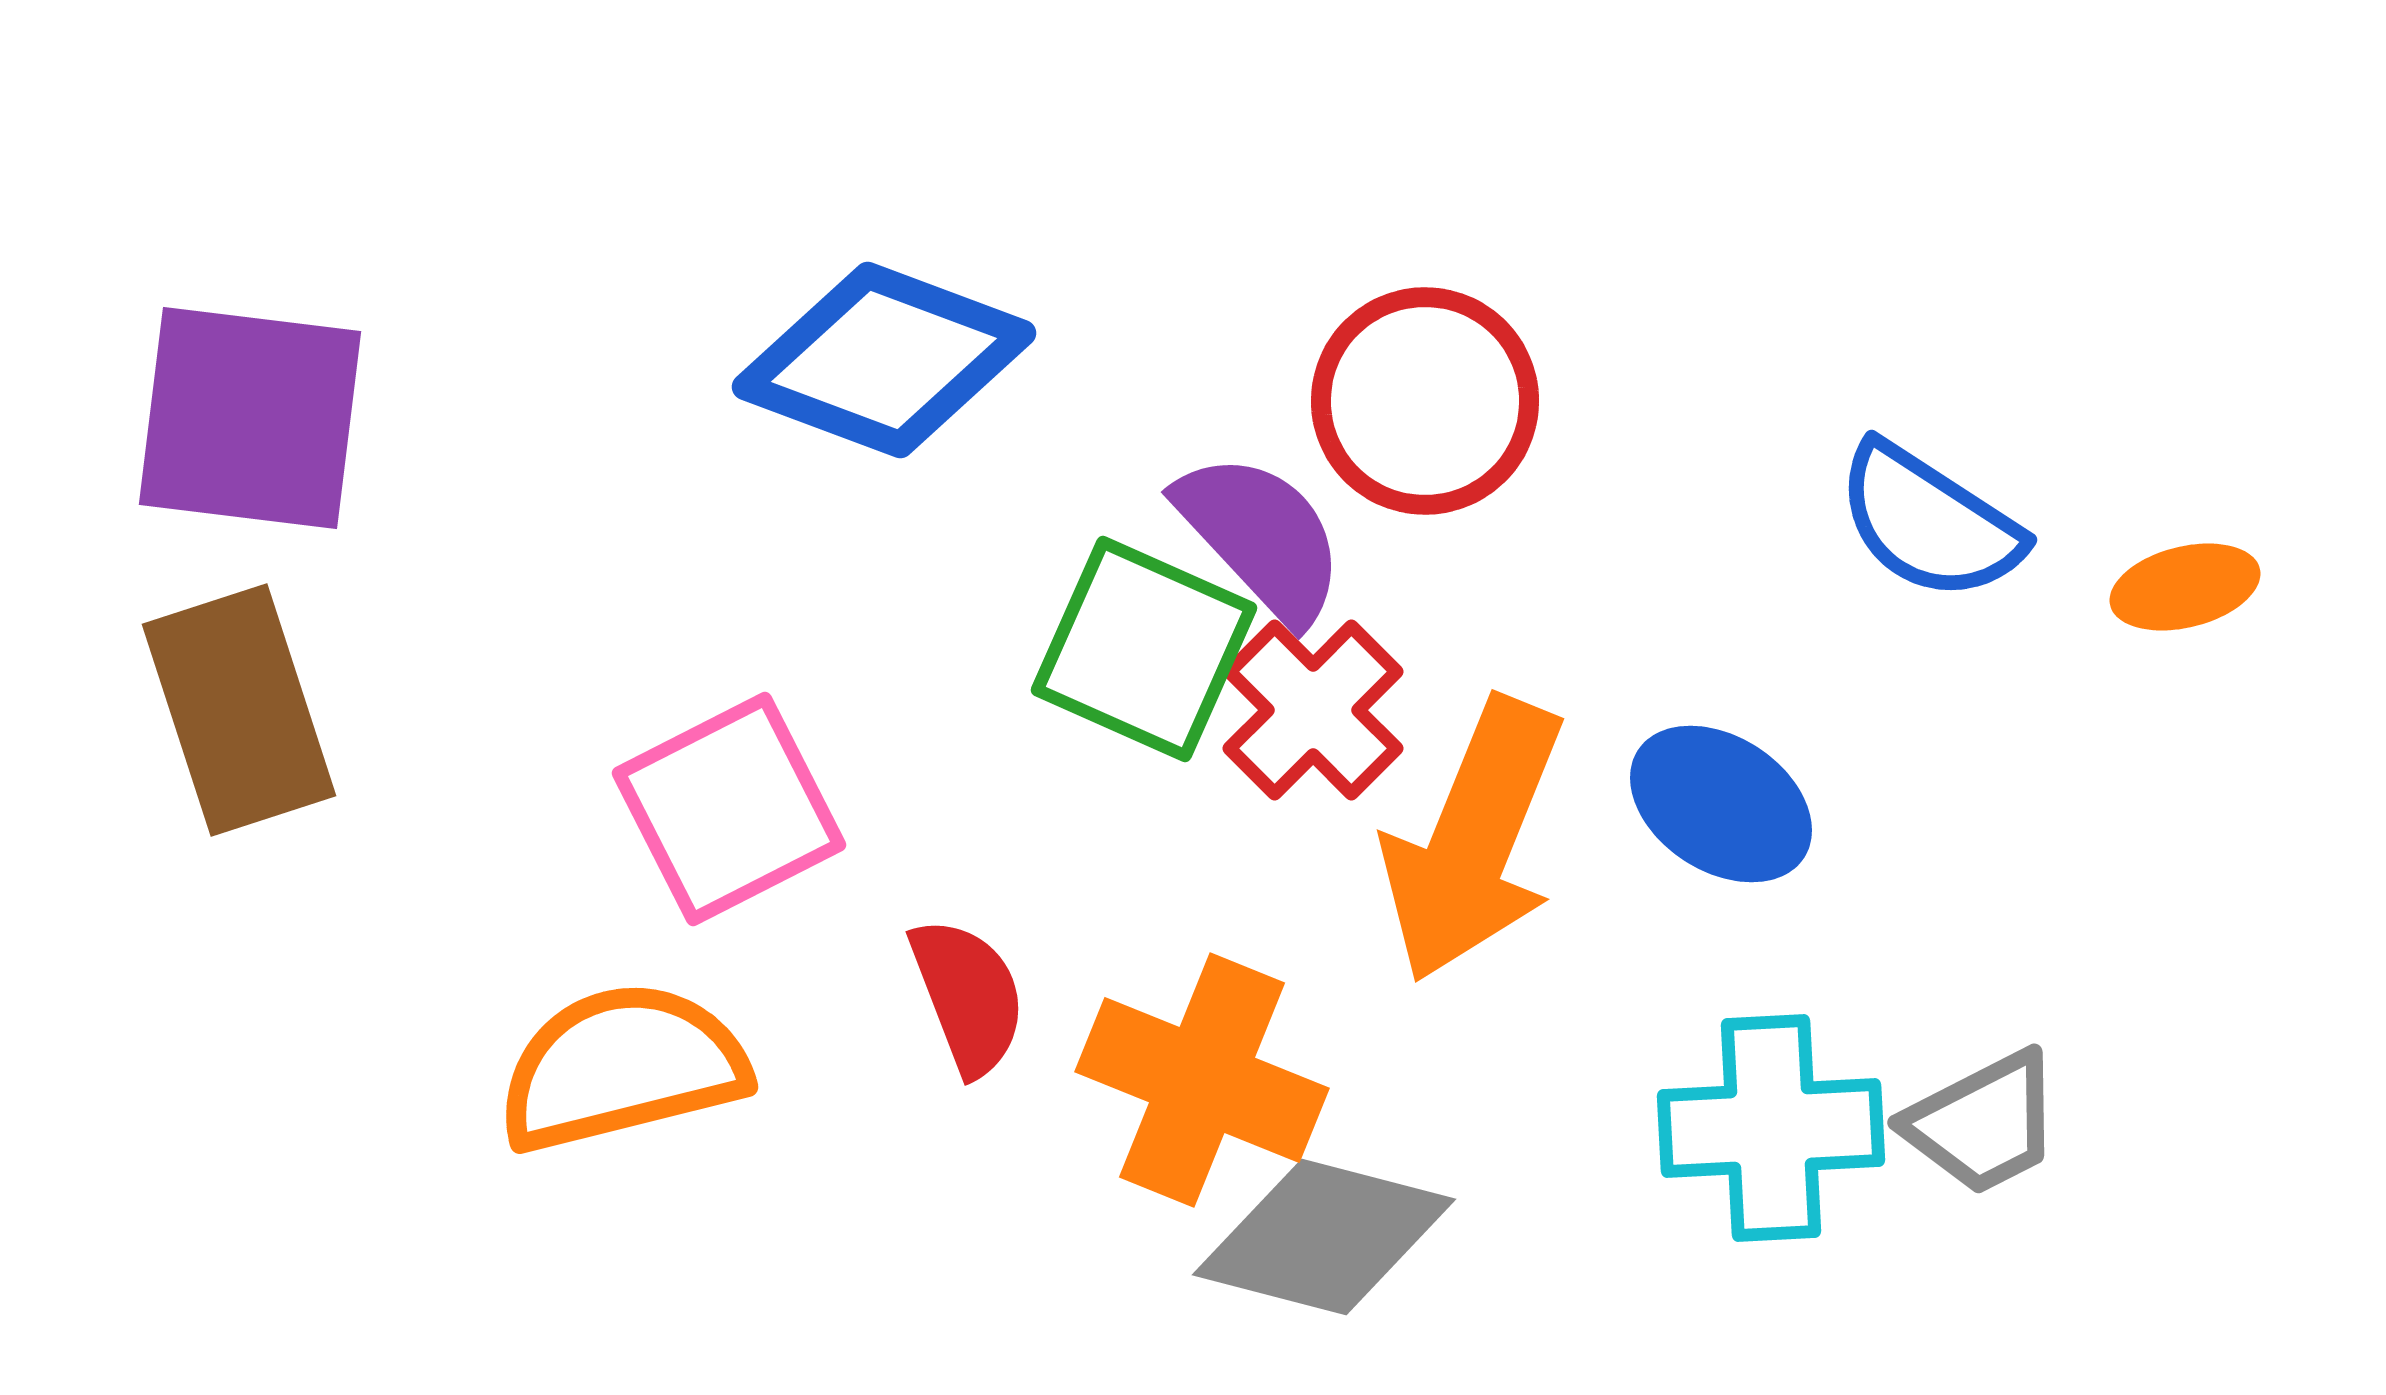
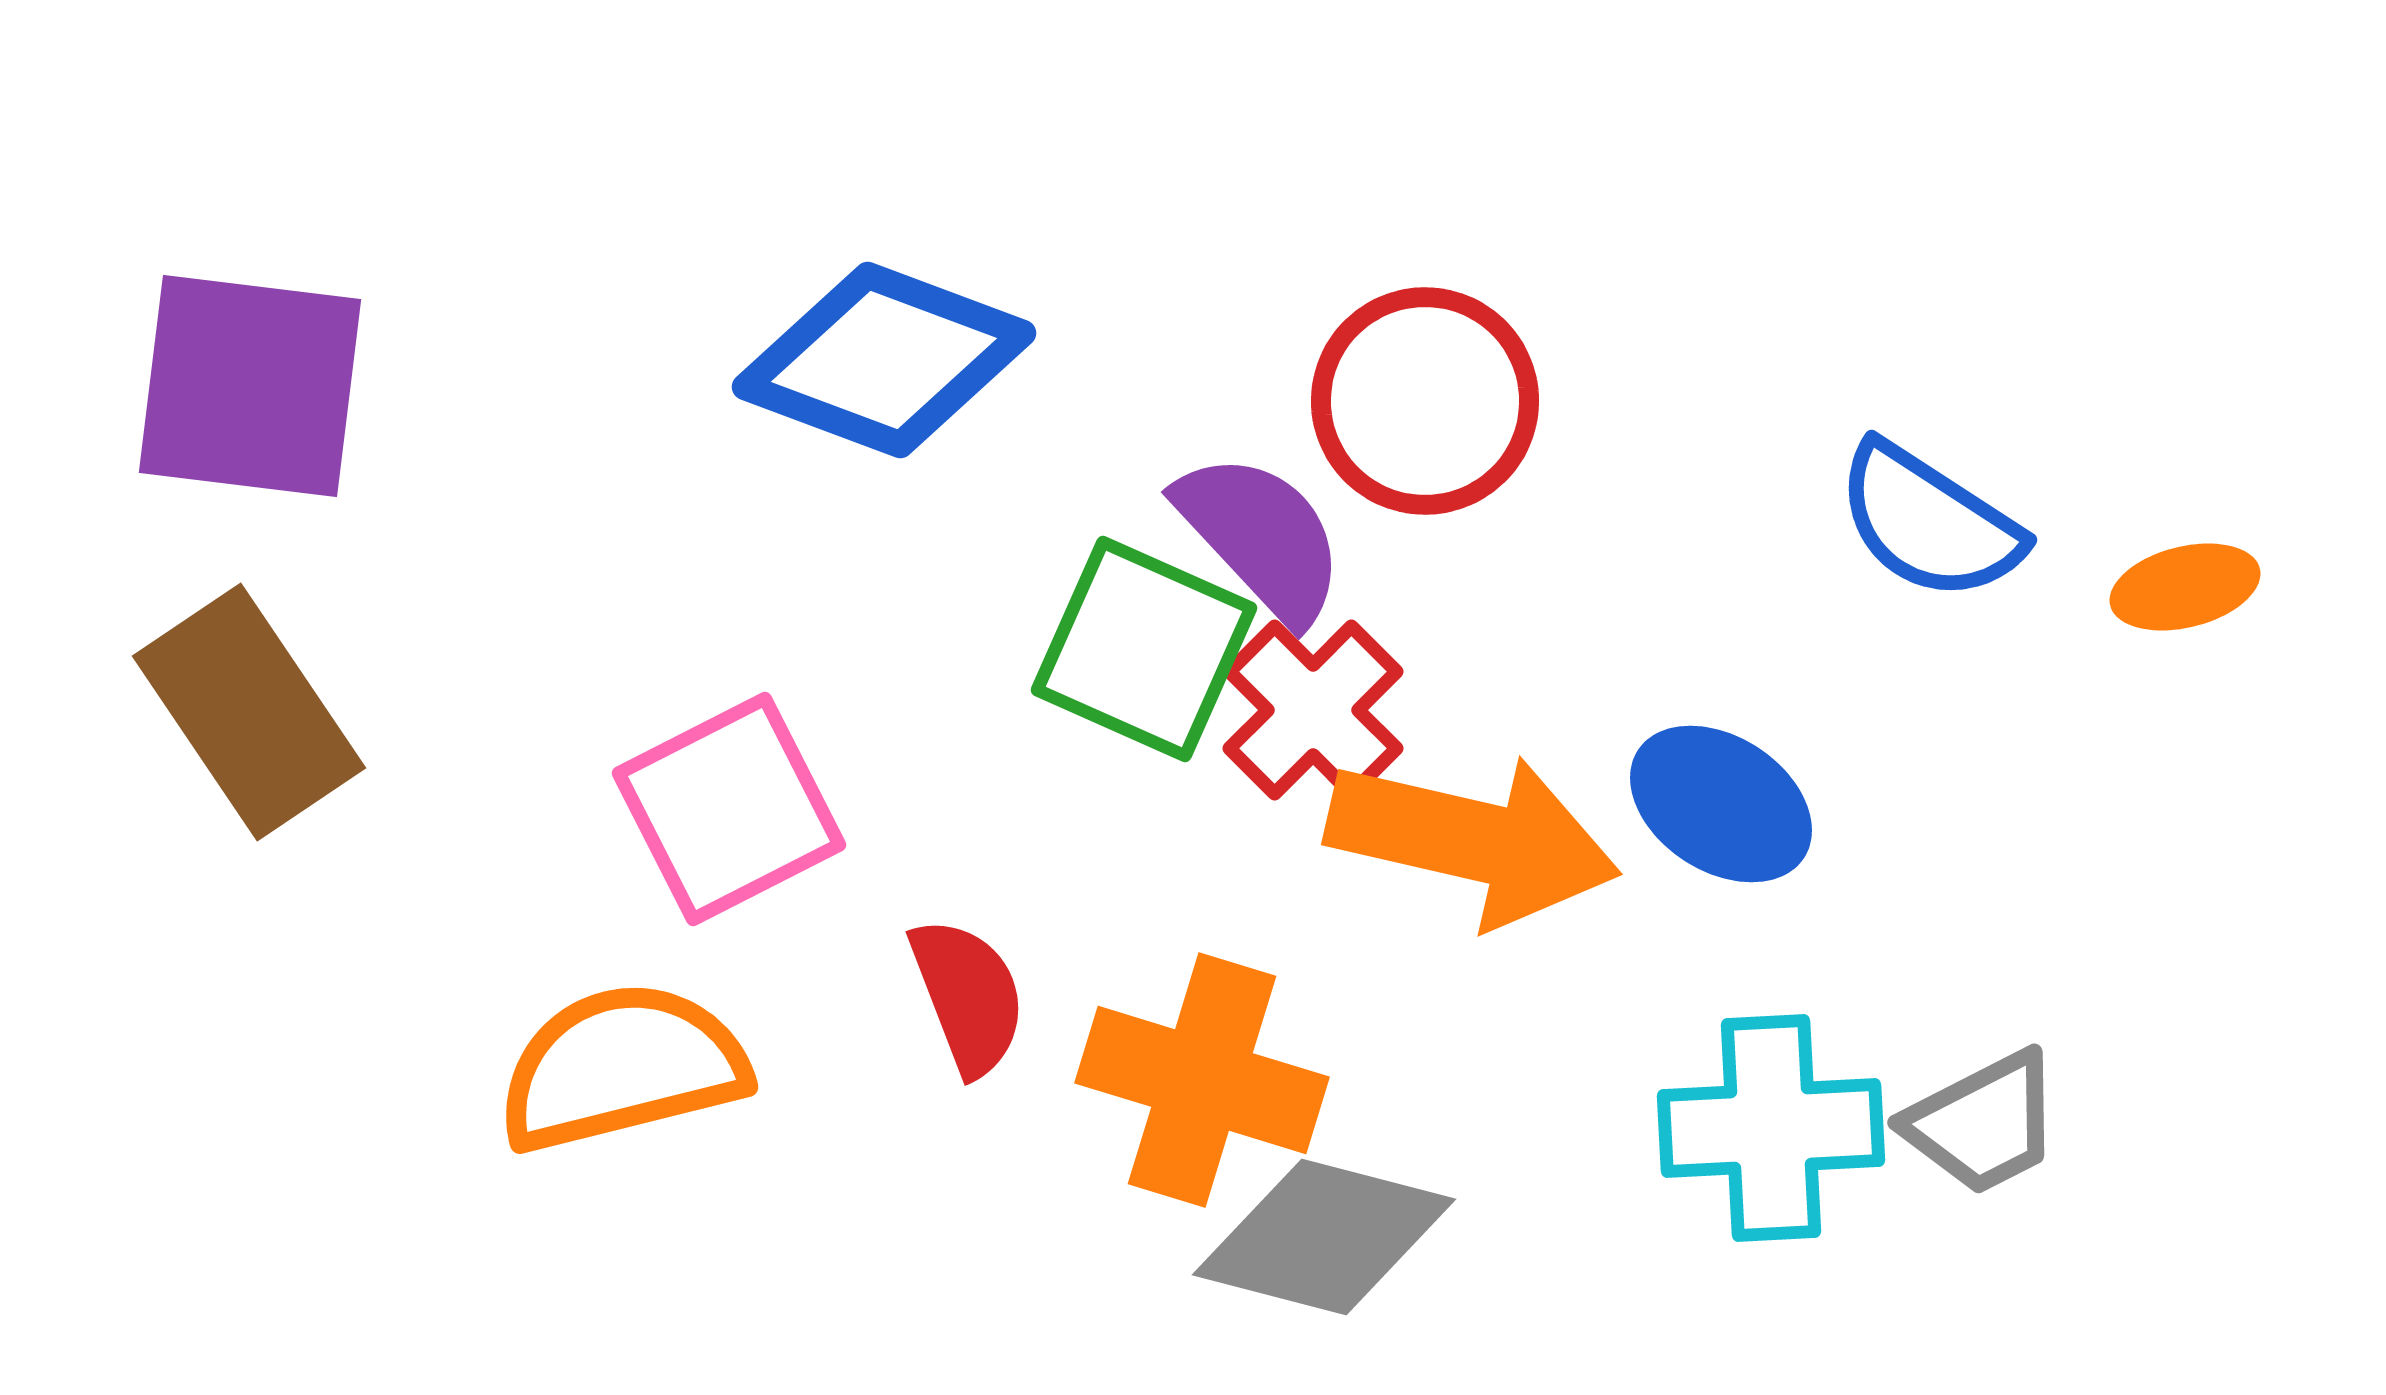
purple square: moved 32 px up
brown rectangle: moved 10 px right, 2 px down; rotated 16 degrees counterclockwise
orange arrow: rotated 99 degrees counterclockwise
orange cross: rotated 5 degrees counterclockwise
